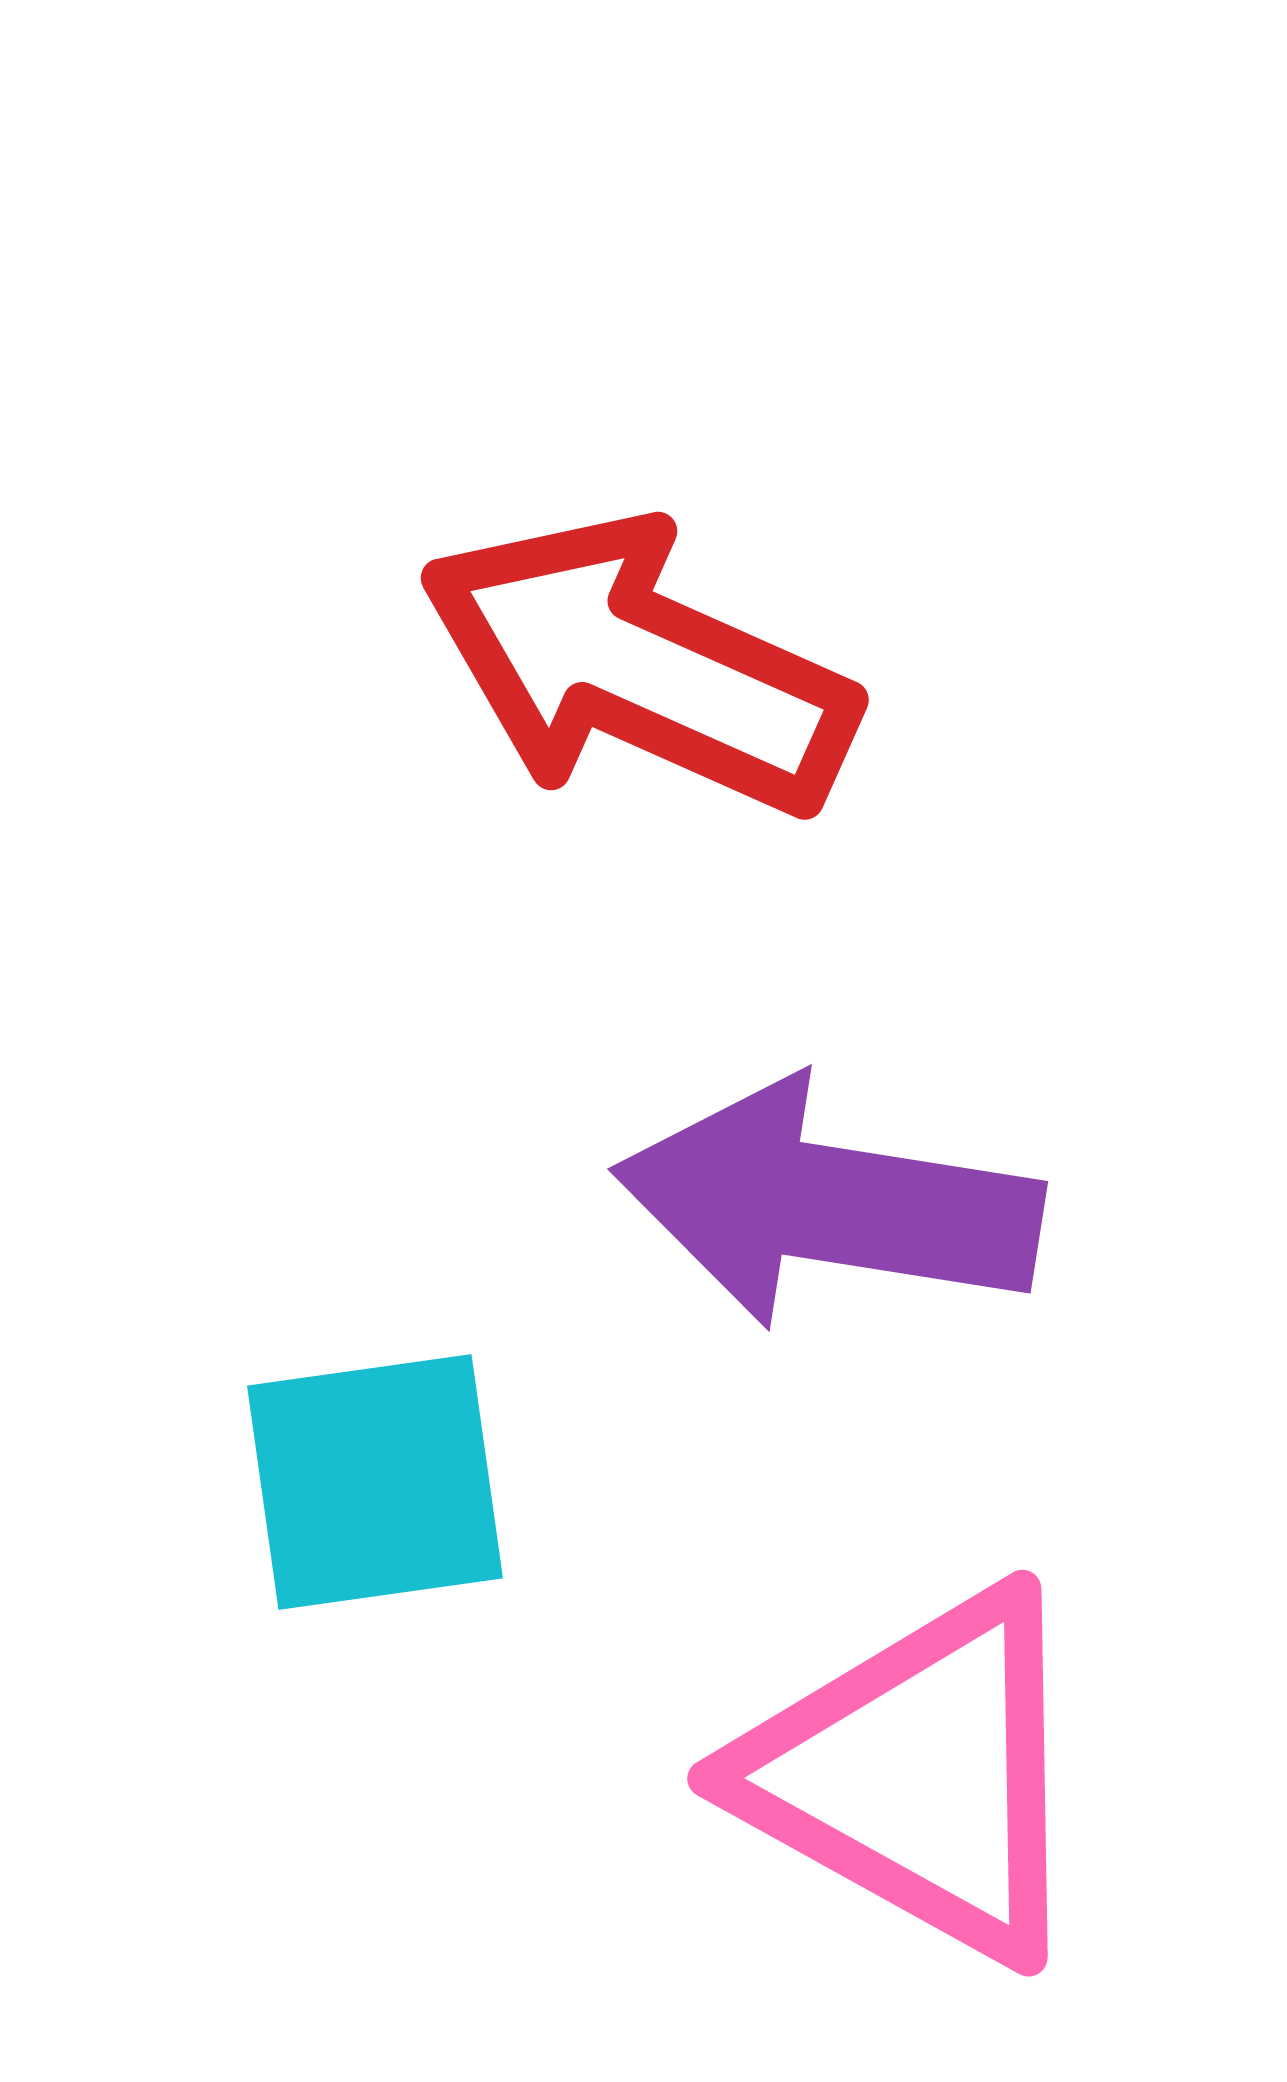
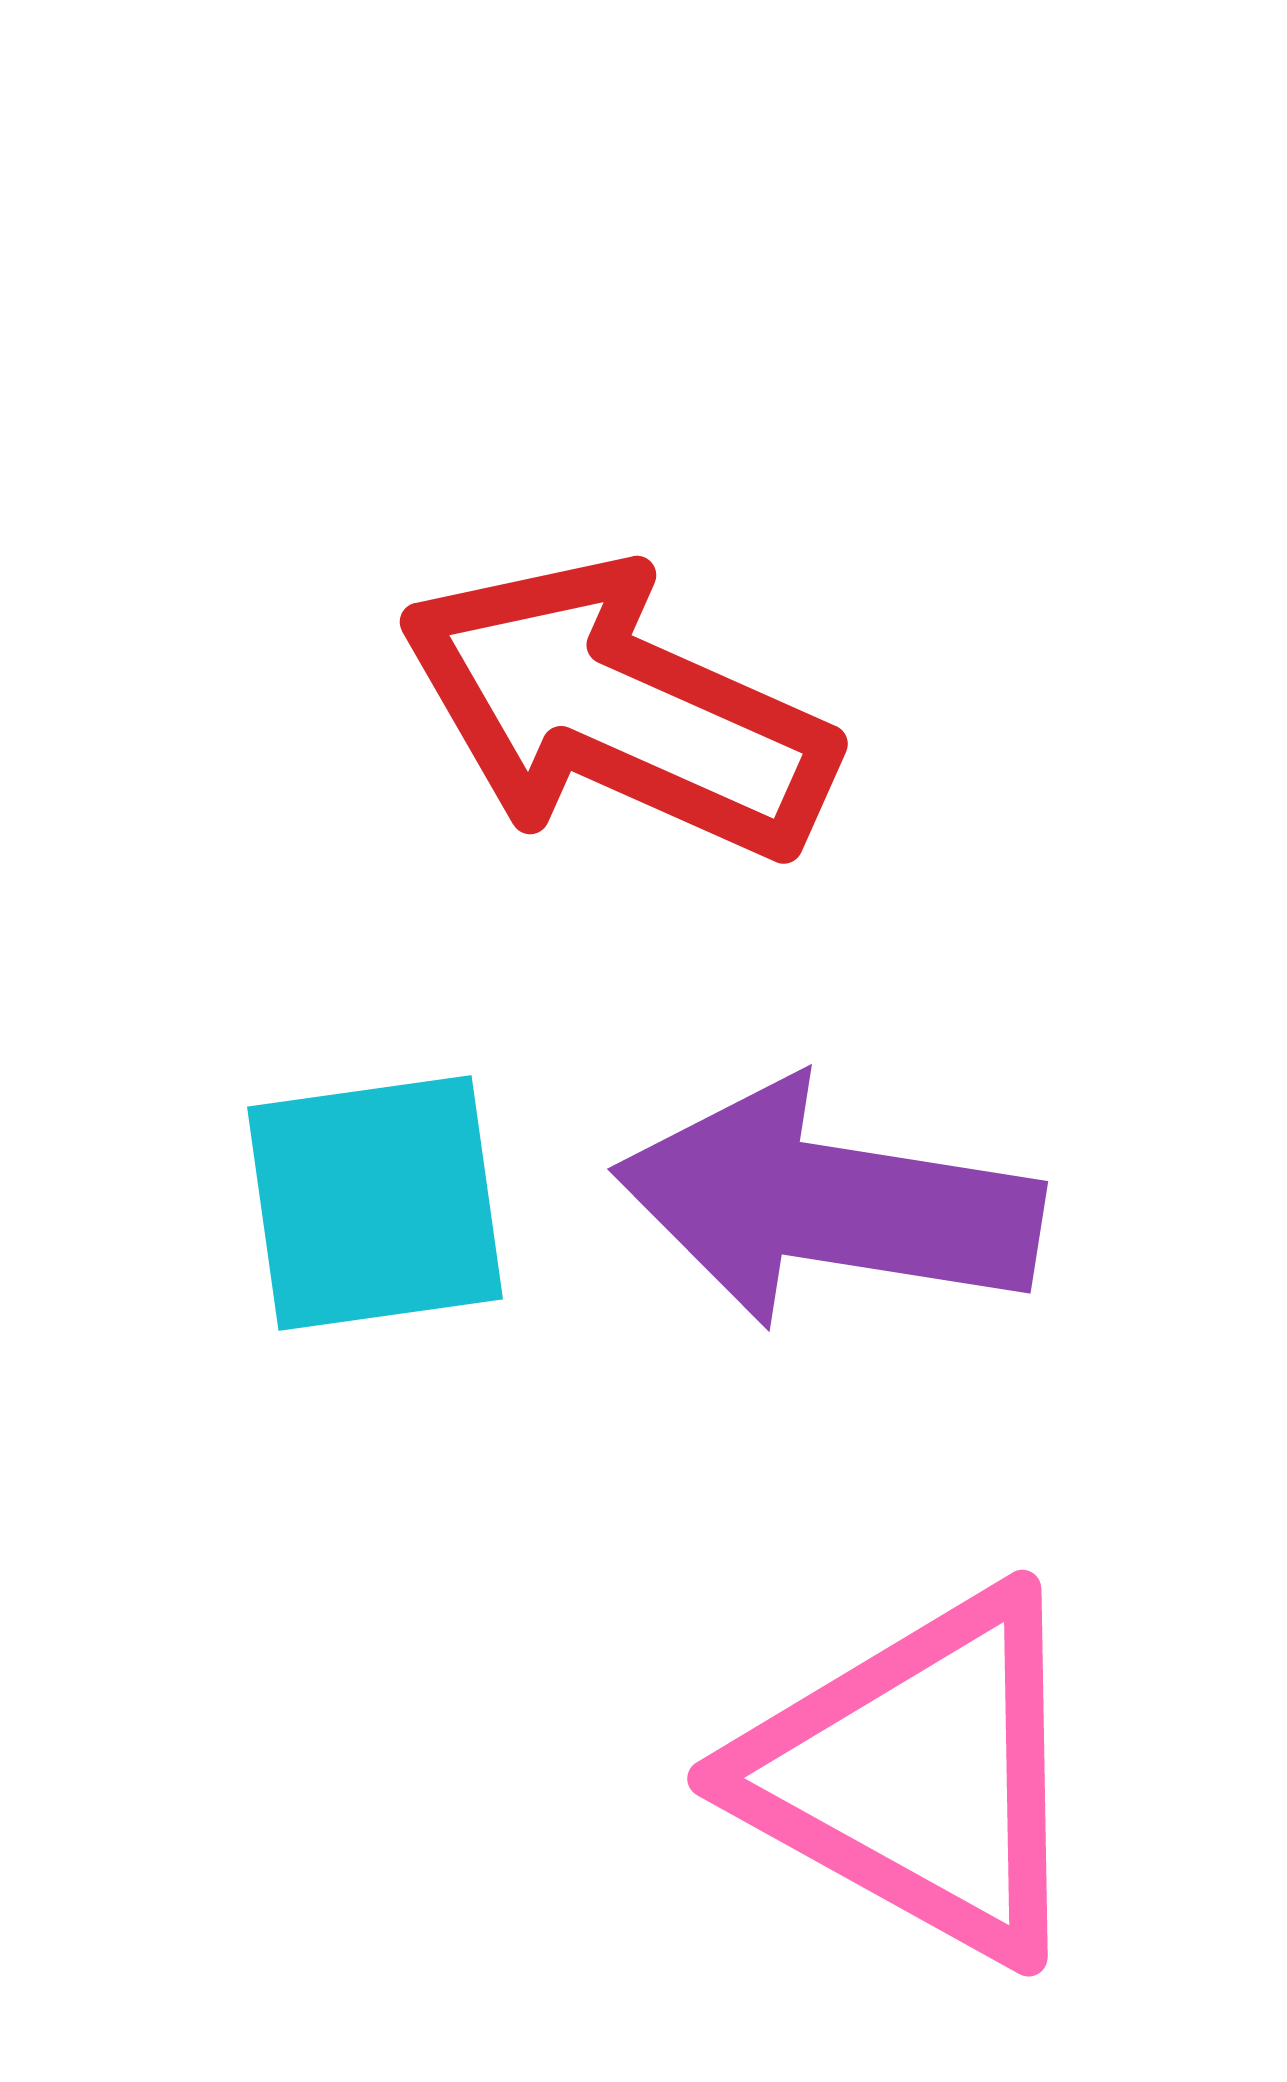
red arrow: moved 21 px left, 44 px down
cyan square: moved 279 px up
